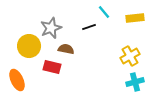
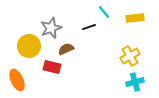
brown semicircle: rotated 35 degrees counterclockwise
